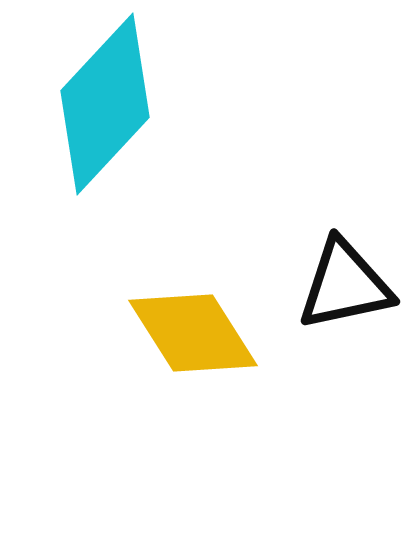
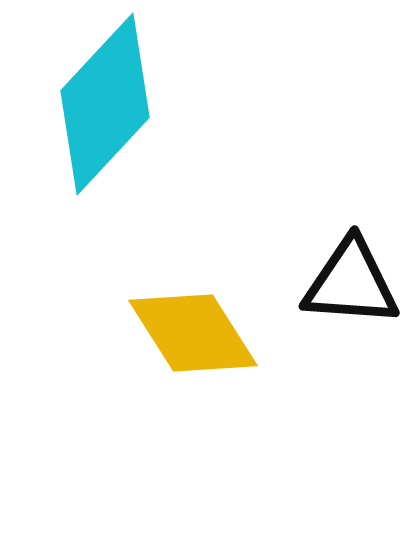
black triangle: moved 6 px right, 2 px up; rotated 16 degrees clockwise
